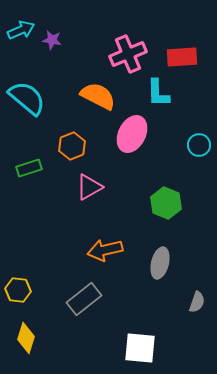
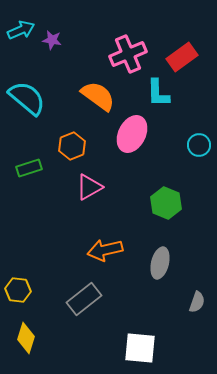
red rectangle: rotated 32 degrees counterclockwise
orange semicircle: rotated 9 degrees clockwise
